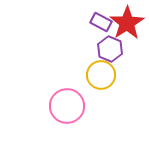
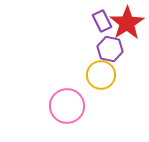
purple rectangle: moved 1 px right, 1 px up; rotated 35 degrees clockwise
purple hexagon: rotated 10 degrees counterclockwise
